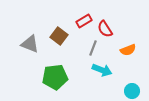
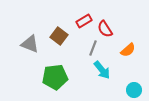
orange semicircle: rotated 21 degrees counterclockwise
cyan arrow: rotated 30 degrees clockwise
cyan circle: moved 2 px right, 1 px up
